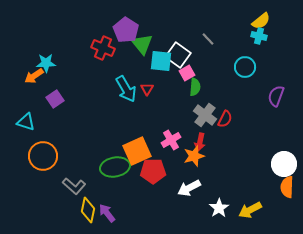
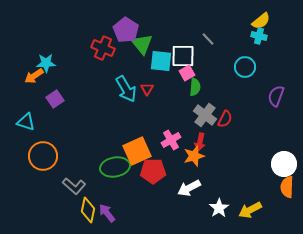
white square: moved 5 px right, 1 px down; rotated 35 degrees counterclockwise
